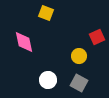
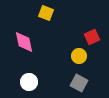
red square: moved 5 px left
white circle: moved 19 px left, 2 px down
